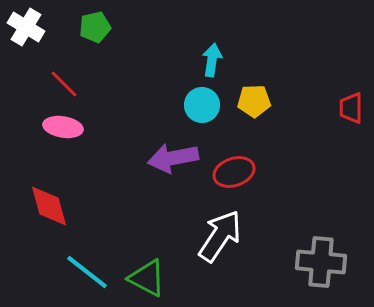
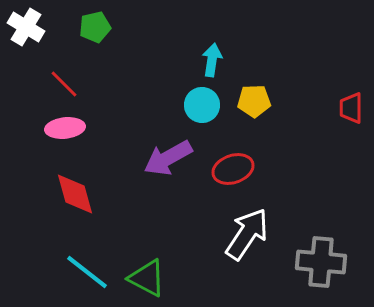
pink ellipse: moved 2 px right, 1 px down; rotated 15 degrees counterclockwise
purple arrow: moved 5 px left; rotated 18 degrees counterclockwise
red ellipse: moved 1 px left, 3 px up
red diamond: moved 26 px right, 12 px up
white arrow: moved 27 px right, 2 px up
